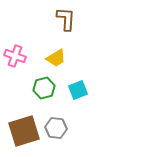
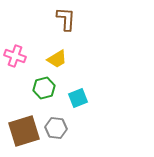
yellow trapezoid: moved 1 px right, 1 px down
cyan square: moved 8 px down
